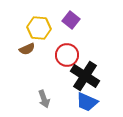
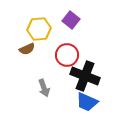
yellow hexagon: moved 1 px down; rotated 10 degrees counterclockwise
black cross: rotated 12 degrees counterclockwise
gray arrow: moved 11 px up
